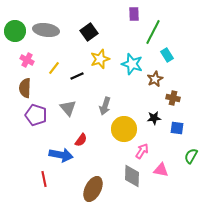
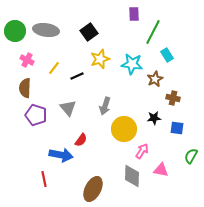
cyan star: rotated 10 degrees counterclockwise
